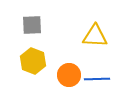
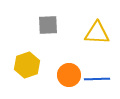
gray square: moved 16 px right
yellow triangle: moved 2 px right, 3 px up
yellow hexagon: moved 6 px left, 4 px down; rotated 20 degrees clockwise
